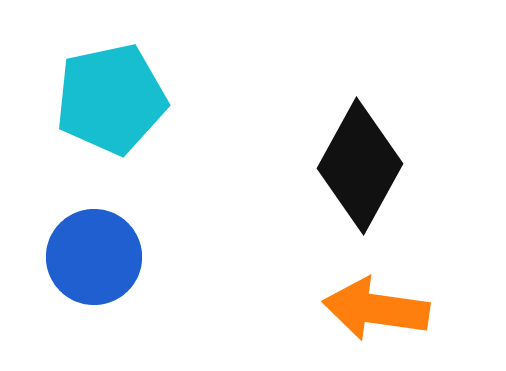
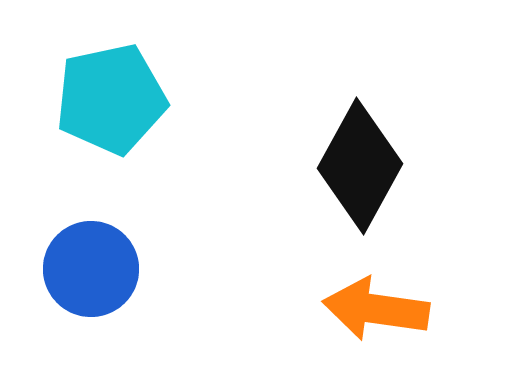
blue circle: moved 3 px left, 12 px down
